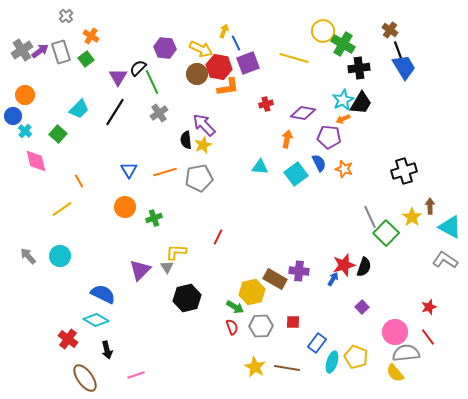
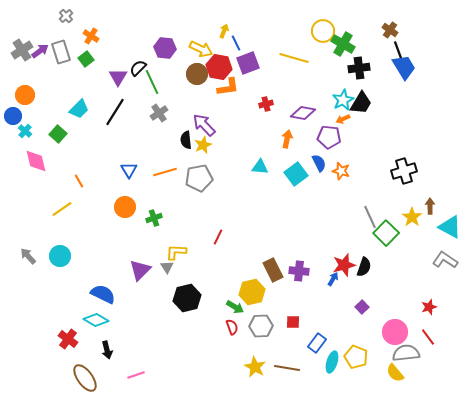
orange star at (344, 169): moved 3 px left, 2 px down
brown rectangle at (275, 279): moved 2 px left, 9 px up; rotated 35 degrees clockwise
